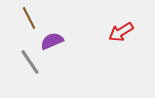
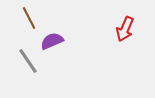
red arrow: moved 4 px right, 3 px up; rotated 35 degrees counterclockwise
gray line: moved 2 px left, 1 px up
